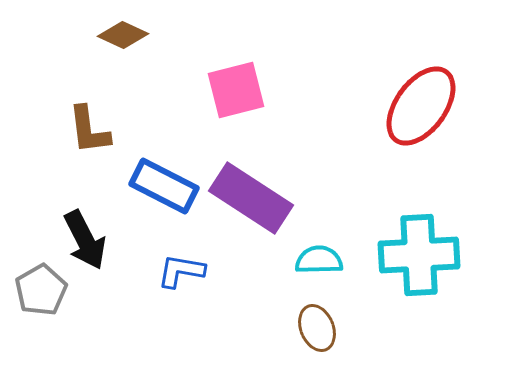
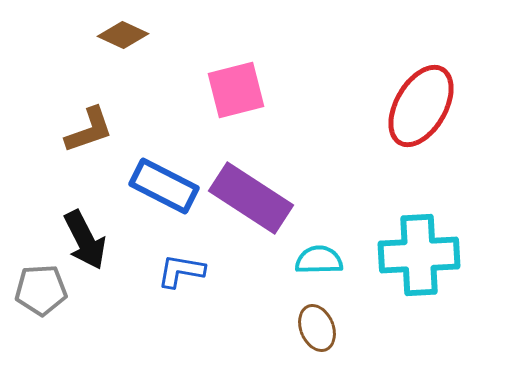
red ellipse: rotated 6 degrees counterclockwise
brown L-shape: rotated 102 degrees counterclockwise
gray pentagon: rotated 27 degrees clockwise
